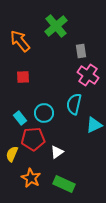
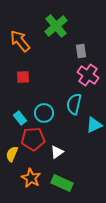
green rectangle: moved 2 px left, 1 px up
